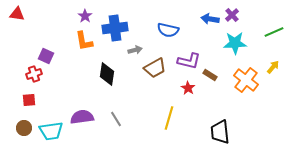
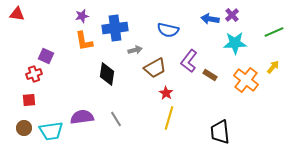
purple star: moved 3 px left; rotated 24 degrees clockwise
purple L-shape: rotated 115 degrees clockwise
red star: moved 22 px left, 5 px down
